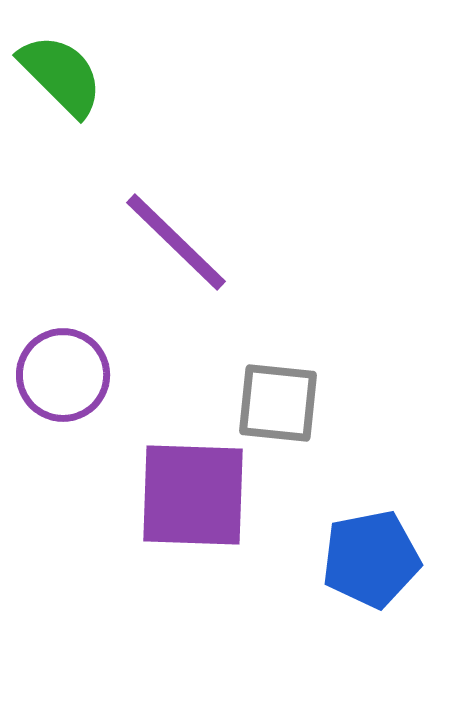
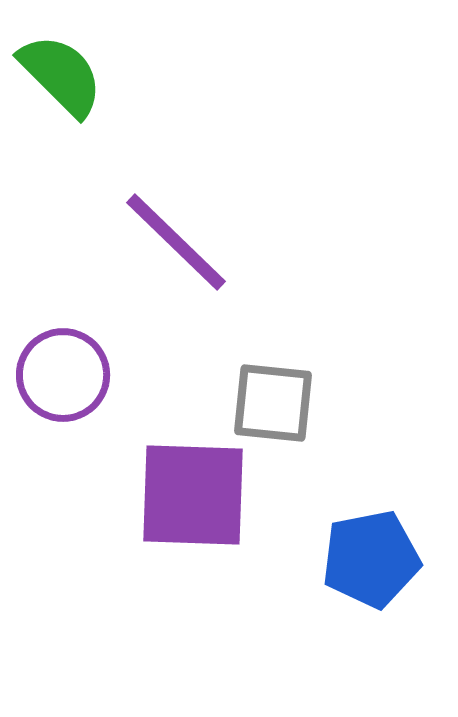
gray square: moved 5 px left
